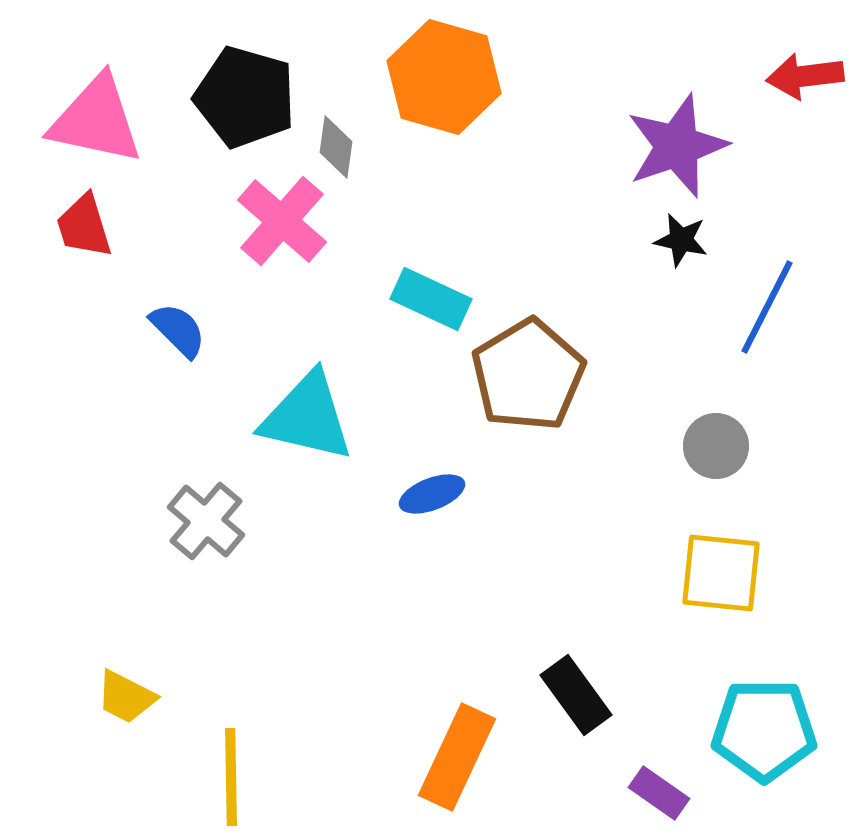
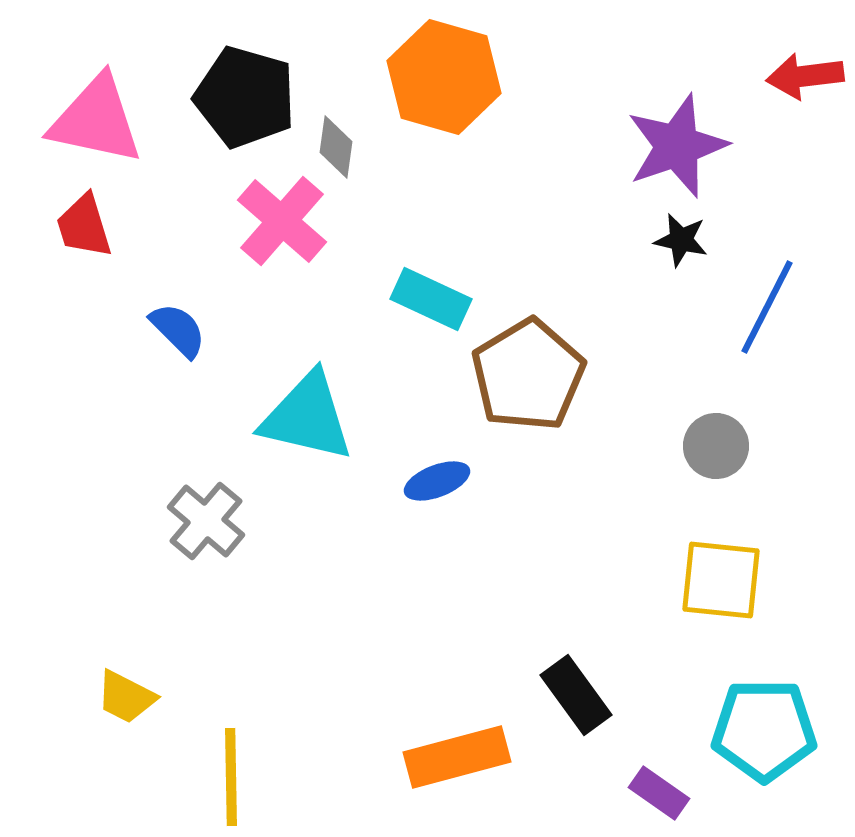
blue ellipse: moved 5 px right, 13 px up
yellow square: moved 7 px down
orange rectangle: rotated 50 degrees clockwise
